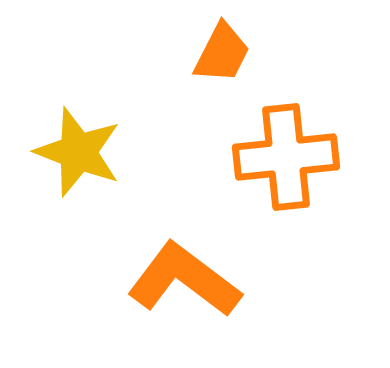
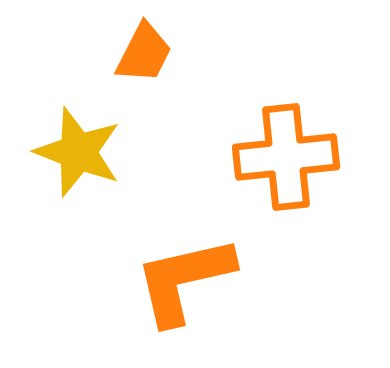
orange trapezoid: moved 78 px left
orange L-shape: rotated 50 degrees counterclockwise
